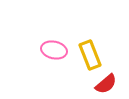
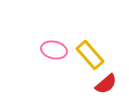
yellow rectangle: rotated 20 degrees counterclockwise
